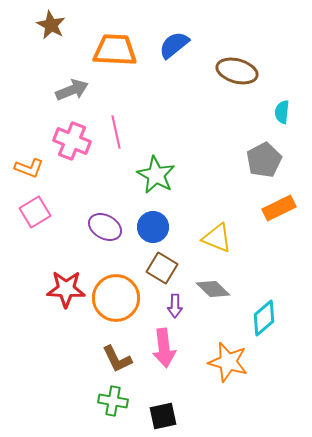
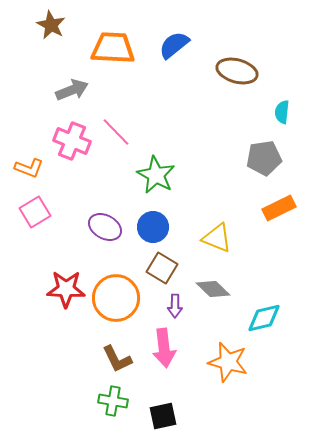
orange trapezoid: moved 2 px left, 2 px up
pink line: rotated 32 degrees counterclockwise
gray pentagon: moved 2 px up; rotated 20 degrees clockwise
cyan diamond: rotated 27 degrees clockwise
